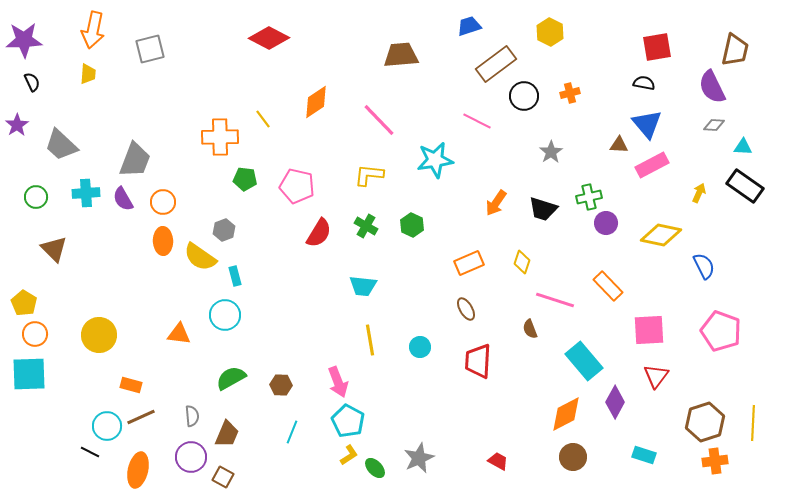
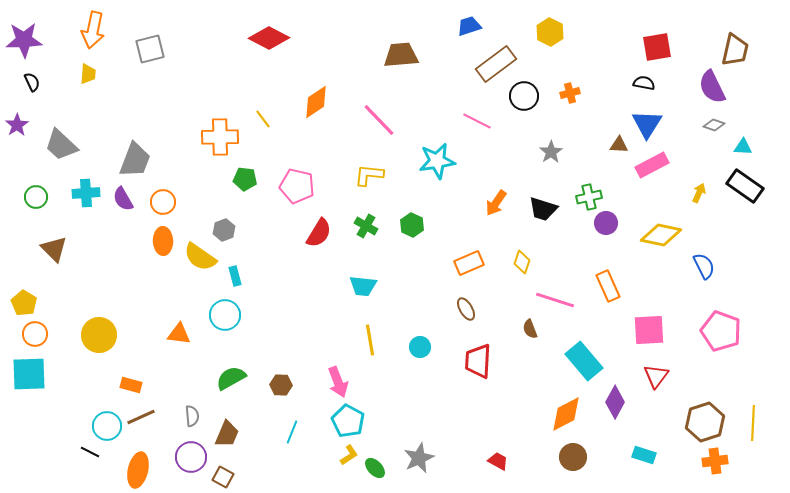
blue triangle at (647, 124): rotated 12 degrees clockwise
gray diamond at (714, 125): rotated 15 degrees clockwise
cyan star at (435, 160): moved 2 px right, 1 px down
orange rectangle at (608, 286): rotated 20 degrees clockwise
